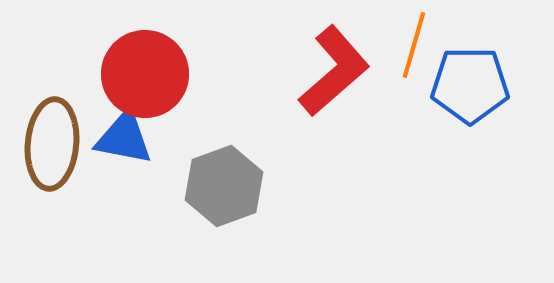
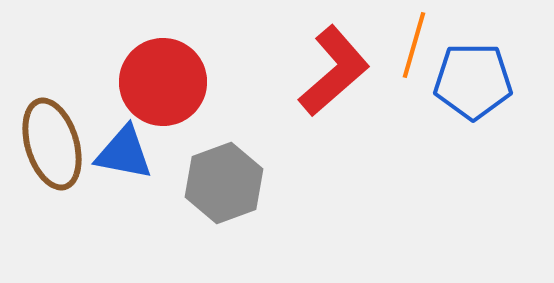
red circle: moved 18 px right, 8 px down
blue pentagon: moved 3 px right, 4 px up
blue triangle: moved 15 px down
brown ellipse: rotated 22 degrees counterclockwise
gray hexagon: moved 3 px up
